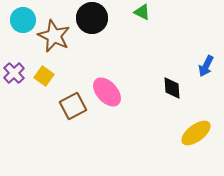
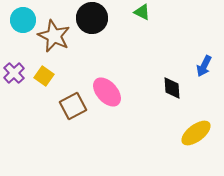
blue arrow: moved 2 px left
